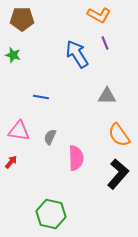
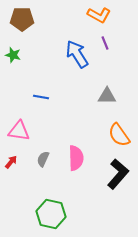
gray semicircle: moved 7 px left, 22 px down
